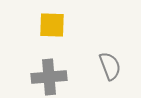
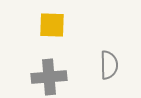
gray semicircle: moved 1 px left, 1 px up; rotated 20 degrees clockwise
